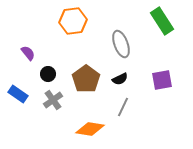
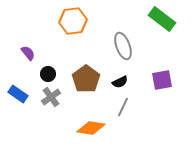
green rectangle: moved 2 px up; rotated 20 degrees counterclockwise
gray ellipse: moved 2 px right, 2 px down
black semicircle: moved 3 px down
gray cross: moved 2 px left, 3 px up
orange diamond: moved 1 px right, 1 px up
